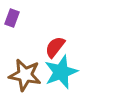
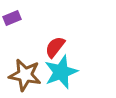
purple rectangle: rotated 48 degrees clockwise
